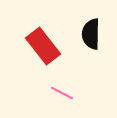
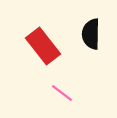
pink line: rotated 10 degrees clockwise
